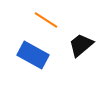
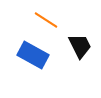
black trapezoid: moved 1 px left, 1 px down; rotated 104 degrees clockwise
